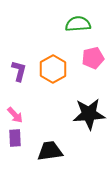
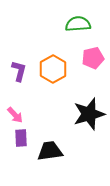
black star: rotated 12 degrees counterclockwise
purple rectangle: moved 6 px right
